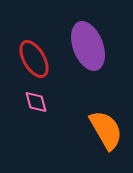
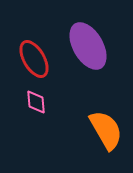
purple ellipse: rotated 9 degrees counterclockwise
pink diamond: rotated 10 degrees clockwise
